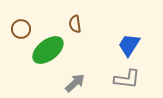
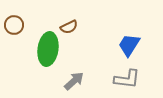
brown semicircle: moved 6 px left, 3 px down; rotated 108 degrees counterclockwise
brown circle: moved 7 px left, 4 px up
green ellipse: moved 1 px up; rotated 44 degrees counterclockwise
gray arrow: moved 1 px left, 2 px up
